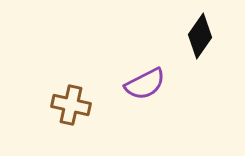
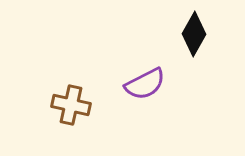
black diamond: moved 6 px left, 2 px up; rotated 6 degrees counterclockwise
